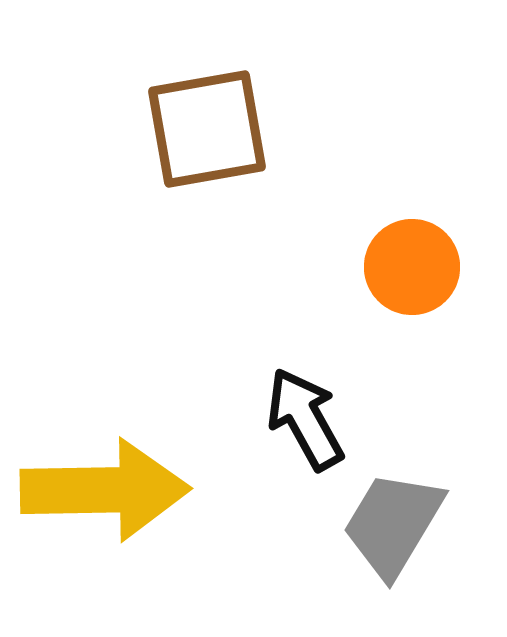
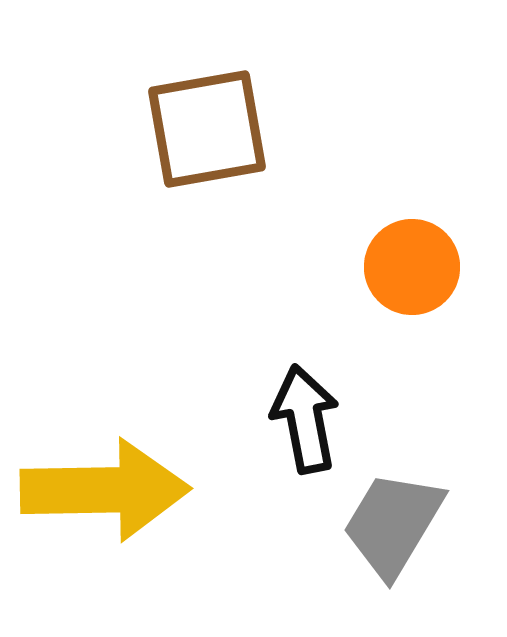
black arrow: rotated 18 degrees clockwise
